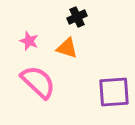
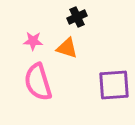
pink star: moved 4 px right; rotated 18 degrees counterclockwise
pink semicircle: rotated 150 degrees counterclockwise
purple square: moved 7 px up
